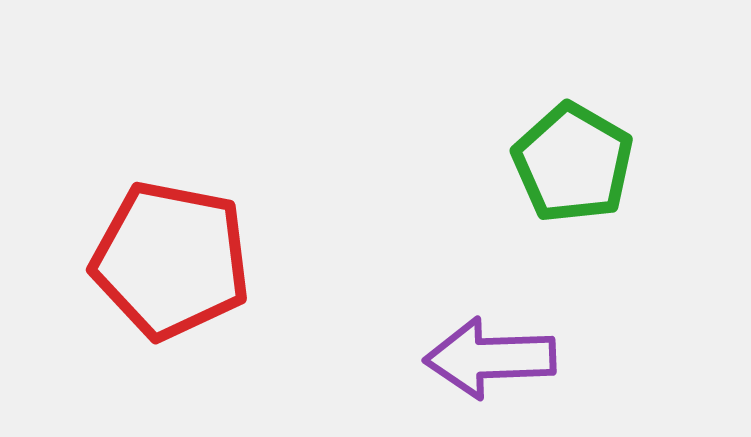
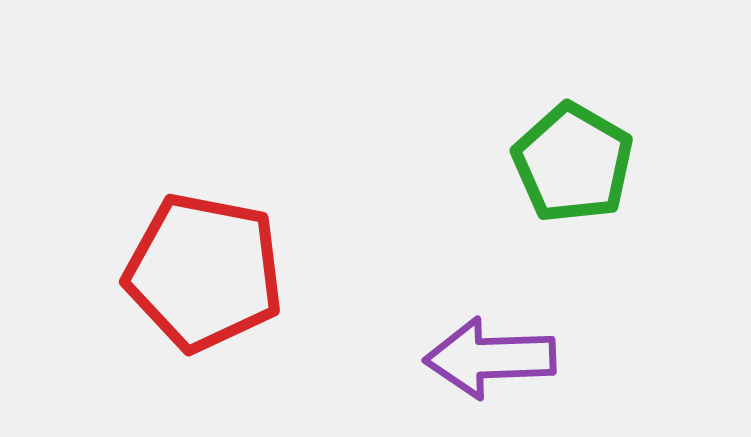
red pentagon: moved 33 px right, 12 px down
